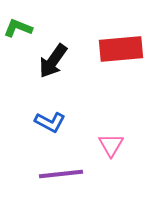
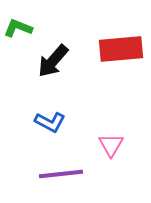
black arrow: rotated 6 degrees clockwise
